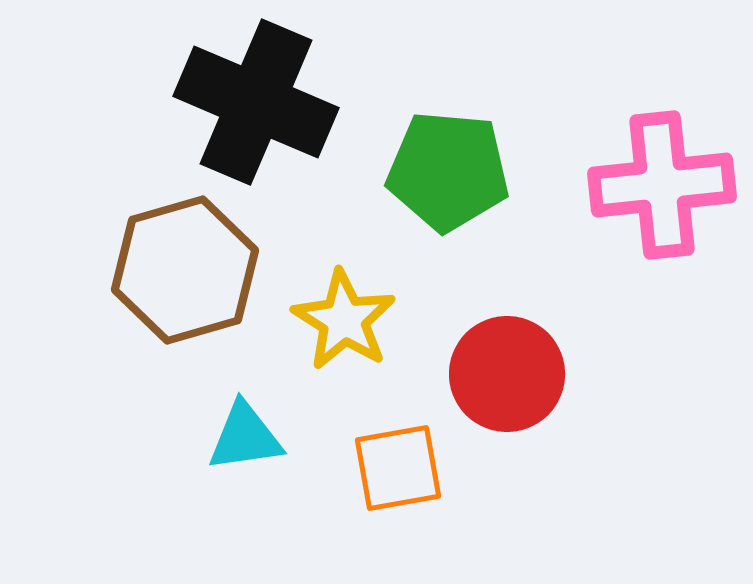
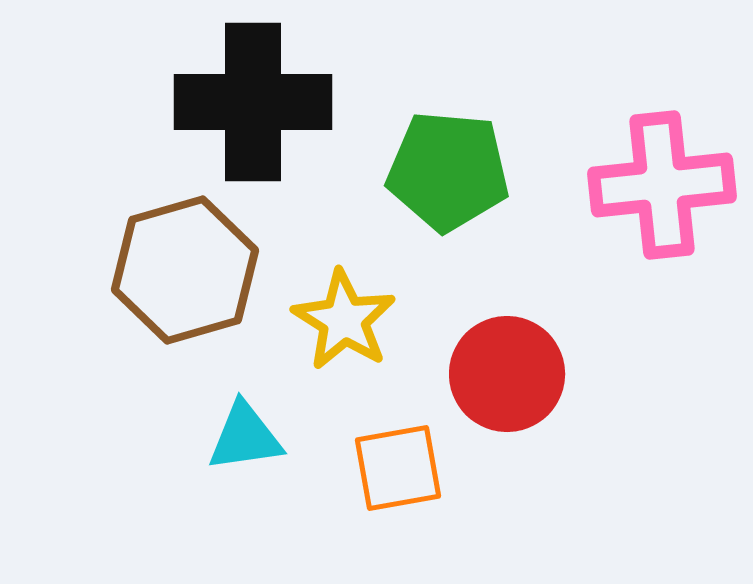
black cross: moved 3 px left; rotated 23 degrees counterclockwise
